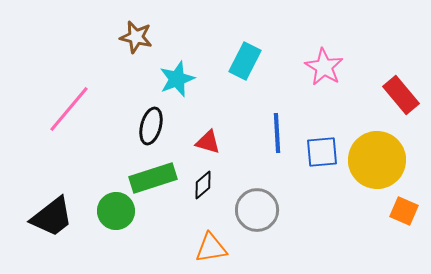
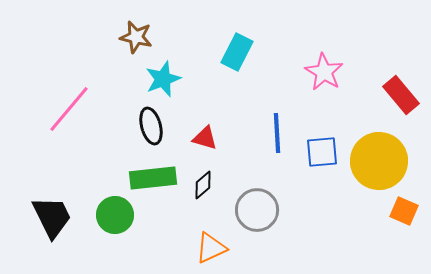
cyan rectangle: moved 8 px left, 9 px up
pink star: moved 5 px down
cyan star: moved 14 px left
black ellipse: rotated 30 degrees counterclockwise
red triangle: moved 3 px left, 4 px up
yellow circle: moved 2 px right, 1 px down
green rectangle: rotated 12 degrees clockwise
green circle: moved 1 px left, 4 px down
black trapezoid: rotated 78 degrees counterclockwise
orange triangle: rotated 16 degrees counterclockwise
